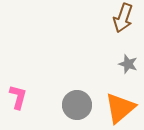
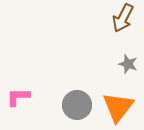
brown arrow: rotated 8 degrees clockwise
pink L-shape: rotated 105 degrees counterclockwise
orange triangle: moved 2 px left, 1 px up; rotated 12 degrees counterclockwise
